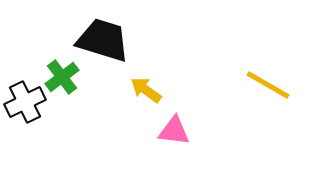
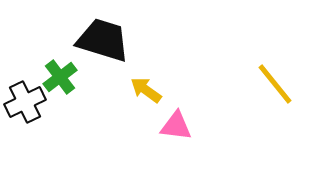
green cross: moved 2 px left
yellow line: moved 7 px right, 1 px up; rotated 21 degrees clockwise
pink triangle: moved 2 px right, 5 px up
